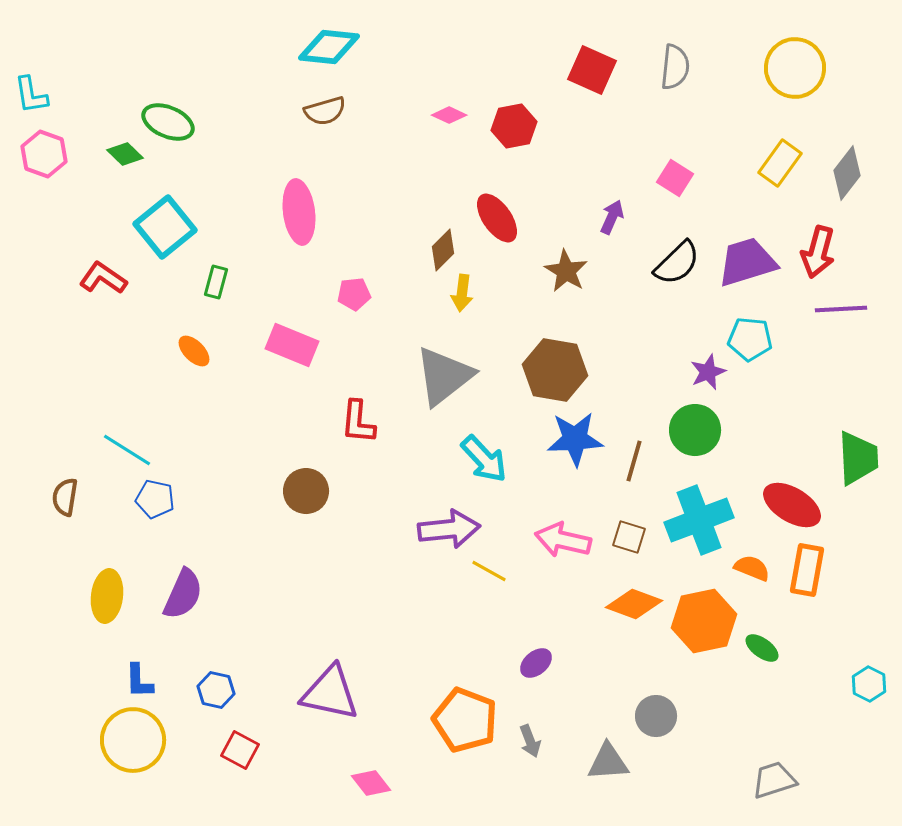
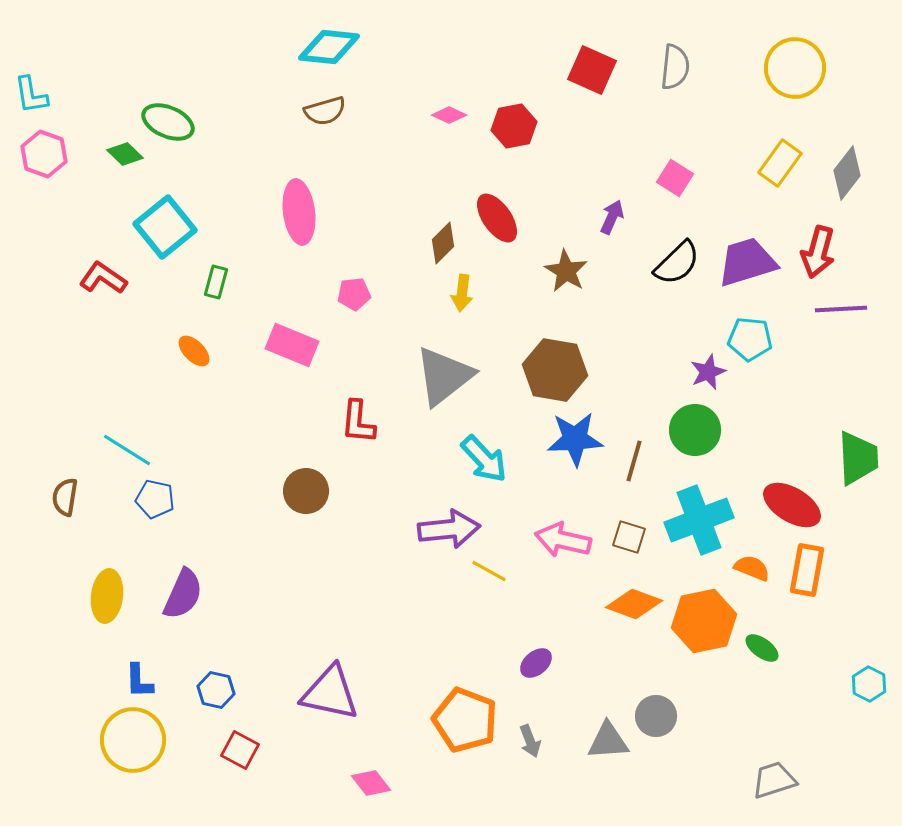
brown diamond at (443, 250): moved 7 px up
gray triangle at (608, 762): moved 21 px up
